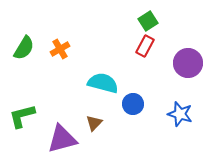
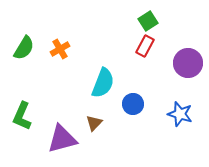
cyan semicircle: rotated 96 degrees clockwise
green L-shape: rotated 52 degrees counterclockwise
